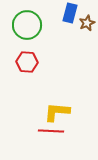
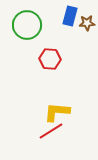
blue rectangle: moved 3 px down
brown star: rotated 21 degrees clockwise
red hexagon: moved 23 px right, 3 px up
red line: rotated 35 degrees counterclockwise
